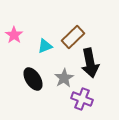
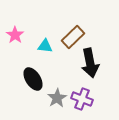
pink star: moved 1 px right
cyan triangle: rotated 28 degrees clockwise
gray star: moved 7 px left, 20 px down
